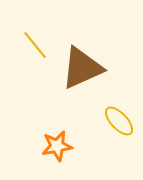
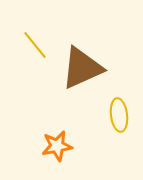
yellow ellipse: moved 6 px up; rotated 36 degrees clockwise
